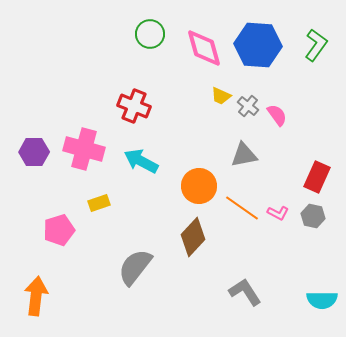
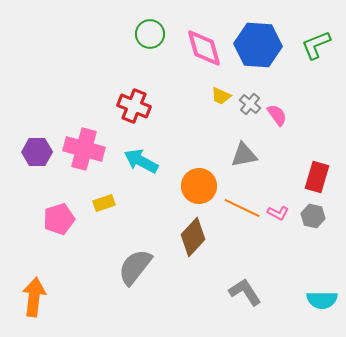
green L-shape: rotated 148 degrees counterclockwise
gray cross: moved 2 px right, 2 px up
purple hexagon: moved 3 px right
red rectangle: rotated 8 degrees counterclockwise
yellow rectangle: moved 5 px right
orange line: rotated 9 degrees counterclockwise
pink pentagon: moved 11 px up
orange arrow: moved 2 px left, 1 px down
